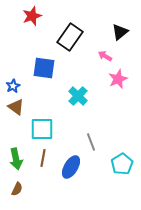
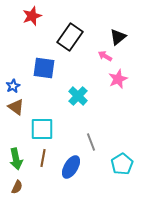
black triangle: moved 2 px left, 5 px down
brown semicircle: moved 2 px up
